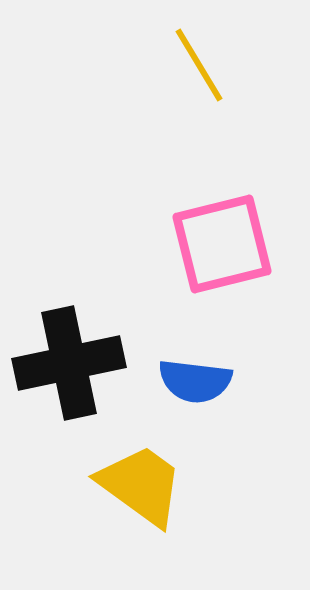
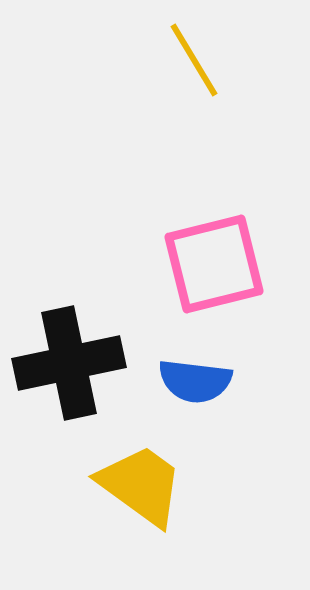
yellow line: moved 5 px left, 5 px up
pink square: moved 8 px left, 20 px down
